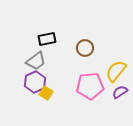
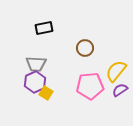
black rectangle: moved 3 px left, 11 px up
gray trapezoid: moved 3 px down; rotated 40 degrees clockwise
purple semicircle: moved 2 px up
